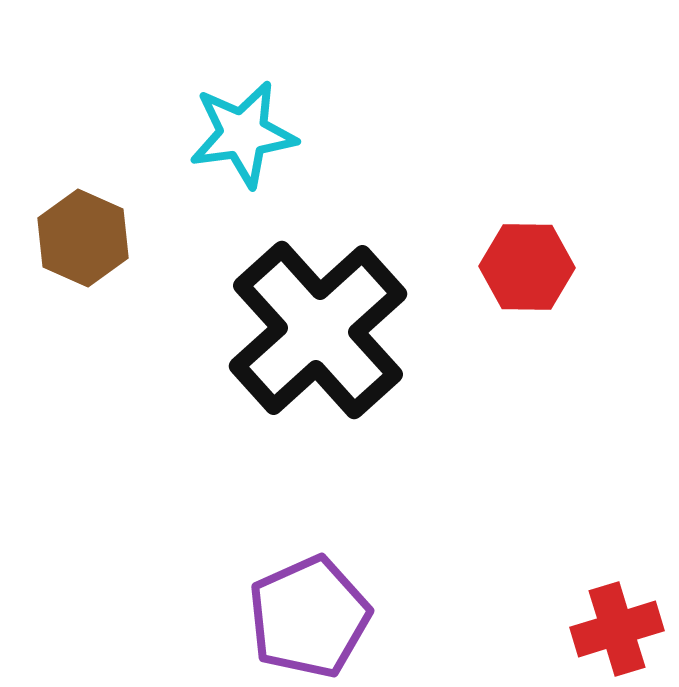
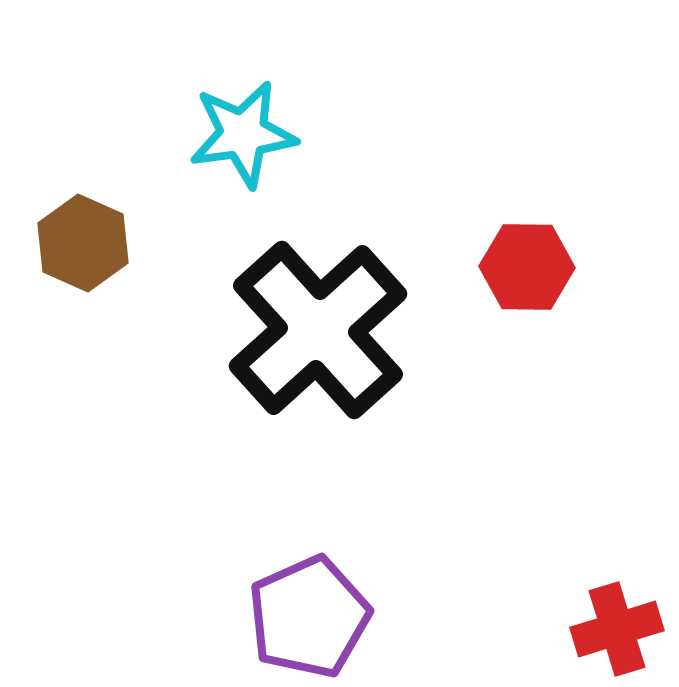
brown hexagon: moved 5 px down
